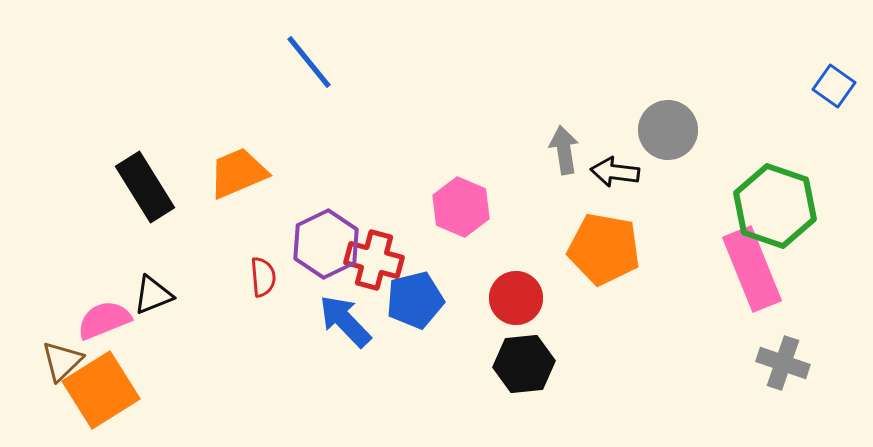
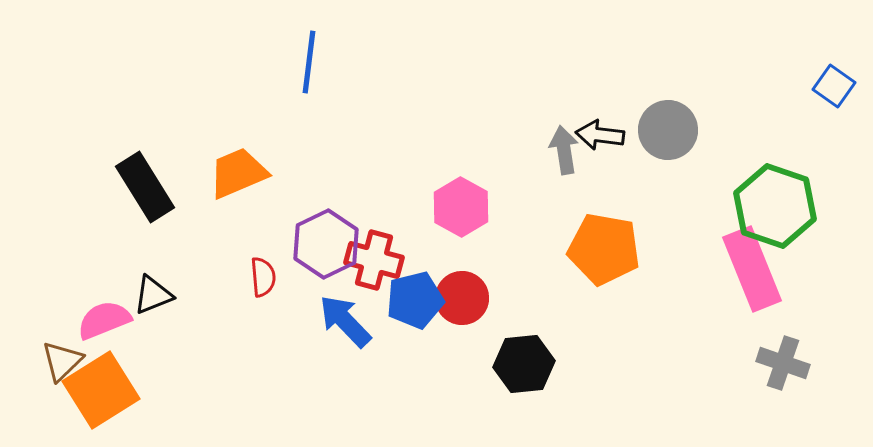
blue line: rotated 46 degrees clockwise
black arrow: moved 15 px left, 37 px up
pink hexagon: rotated 6 degrees clockwise
red circle: moved 54 px left
